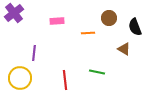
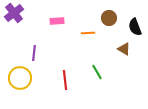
green line: rotated 49 degrees clockwise
